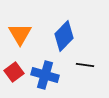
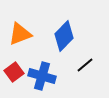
orange triangle: rotated 40 degrees clockwise
black line: rotated 48 degrees counterclockwise
blue cross: moved 3 px left, 1 px down
